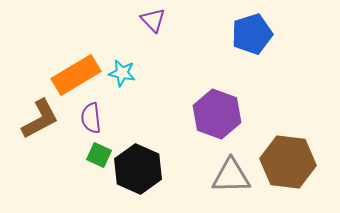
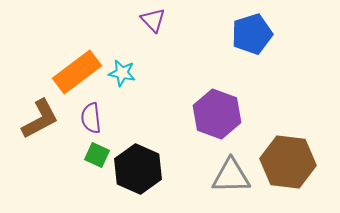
orange rectangle: moved 1 px right, 3 px up; rotated 6 degrees counterclockwise
green square: moved 2 px left
